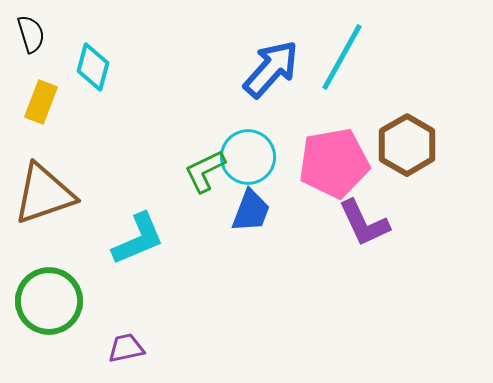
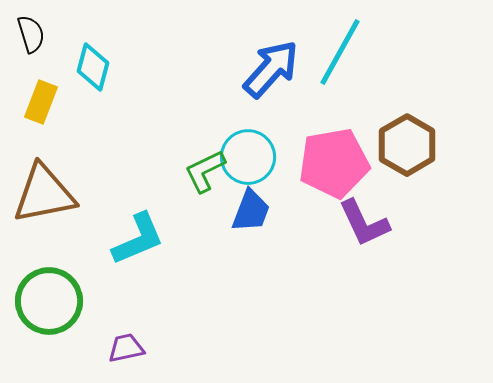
cyan line: moved 2 px left, 5 px up
brown triangle: rotated 8 degrees clockwise
